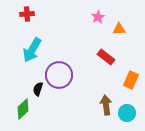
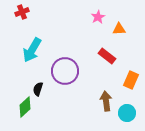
red cross: moved 5 px left, 2 px up; rotated 16 degrees counterclockwise
red rectangle: moved 1 px right, 1 px up
purple circle: moved 6 px right, 4 px up
brown arrow: moved 4 px up
green diamond: moved 2 px right, 2 px up
